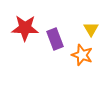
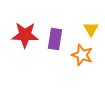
red star: moved 7 px down
purple rectangle: rotated 30 degrees clockwise
